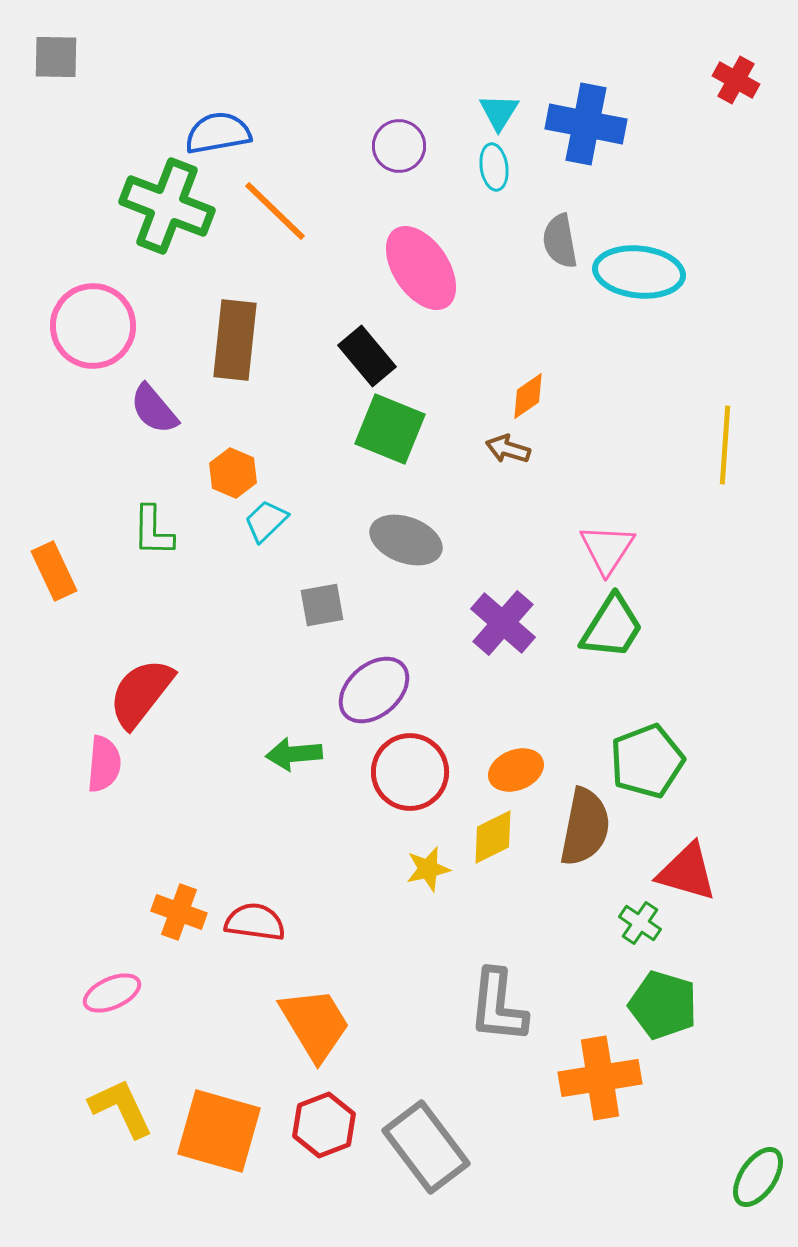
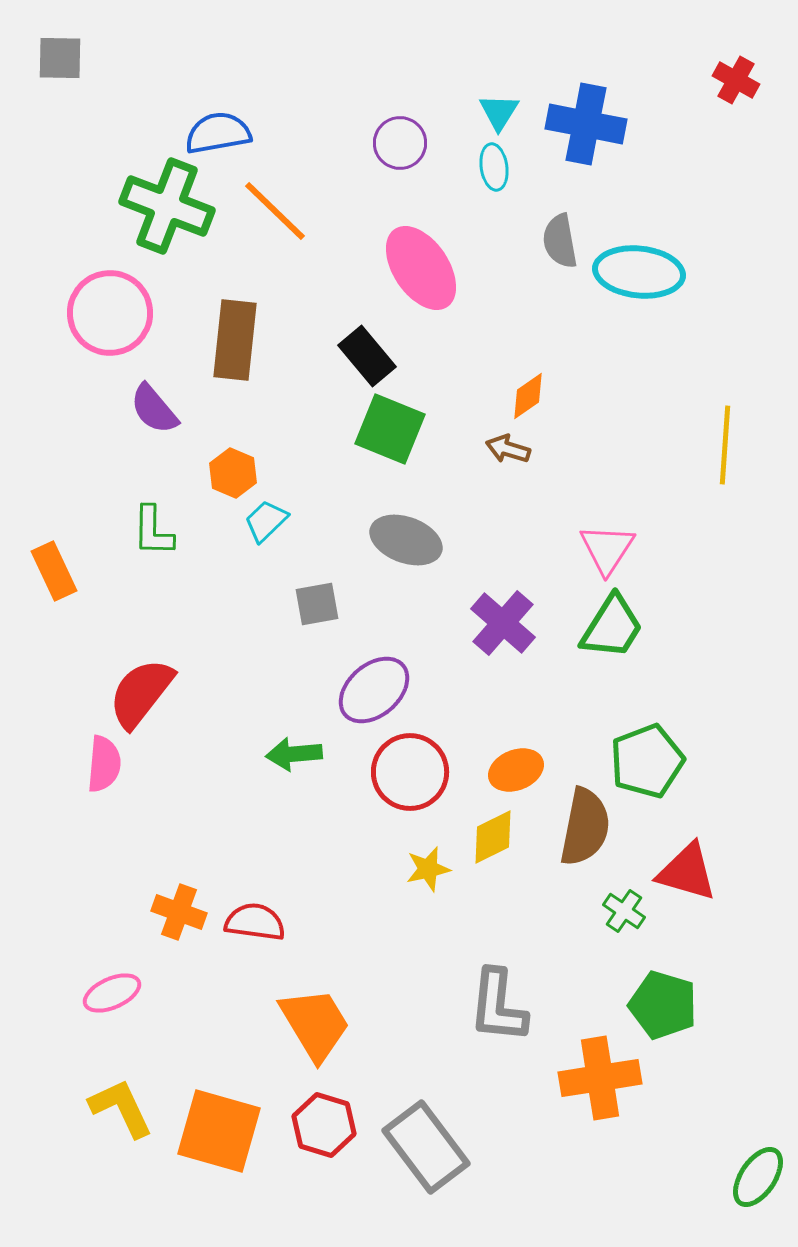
gray square at (56, 57): moved 4 px right, 1 px down
purple circle at (399, 146): moved 1 px right, 3 px up
pink circle at (93, 326): moved 17 px right, 13 px up
gray square at (322, 605): moved 5 px left, 1 px up
green cross at (640, 923): moved 16 px left, 12 px up
red hexagon at (324, 1125): rotated 22 degrees counterclockwise
